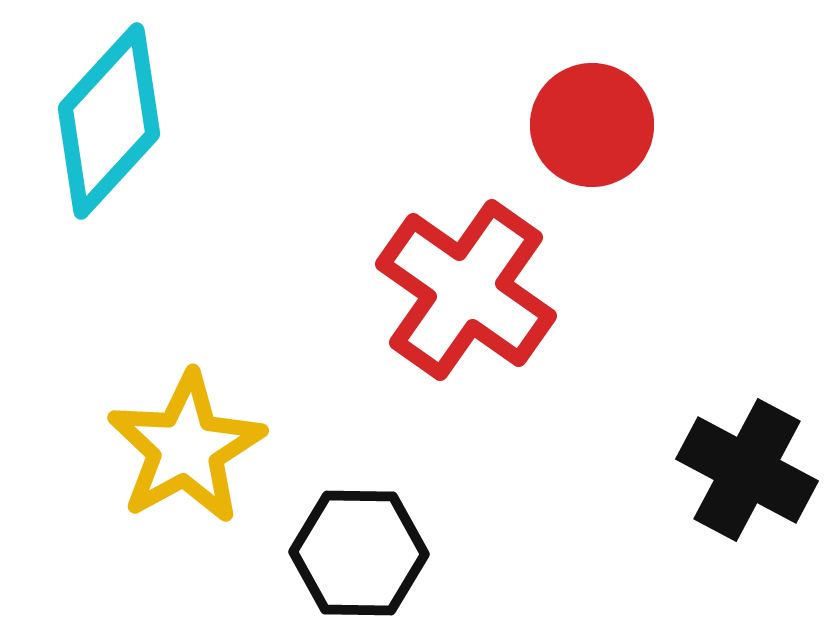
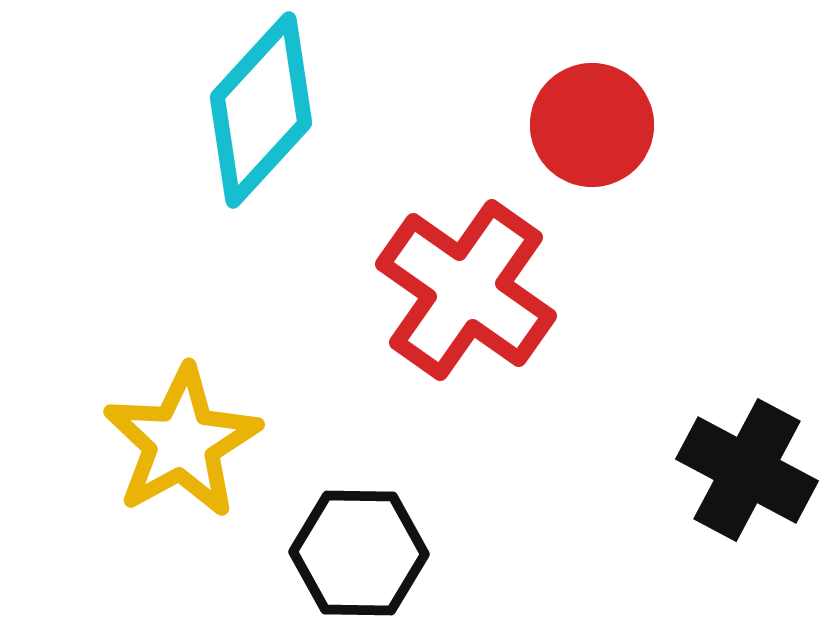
cyan diamond: moved 152 px right, 11 px up
yellow star: moved 4 px left, 6 px up
